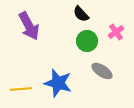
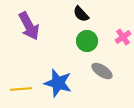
pink cross: moved 7 px right, 5 px down
